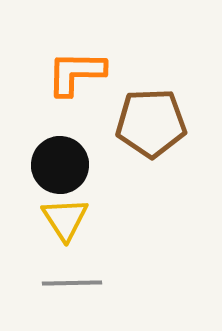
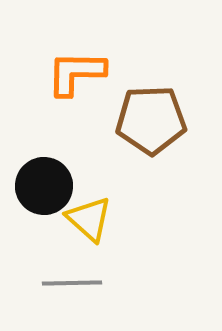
brown pentagon: moved 3 px up
black circle: moved 16 px left, 21 px down
yellow triangle: moved 24 px right; rotated 15 degrees counterclockwise
